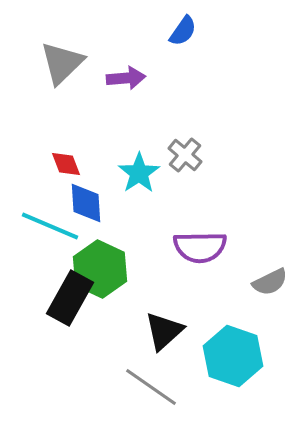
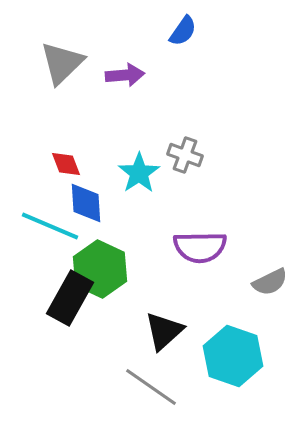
purple arrow: moved 1 px left, 3 px up
gray cross: rotated 20 degrees counterclockwise
